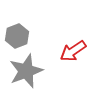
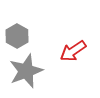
gray hexagon: rotated 10 degrees counterclockwise
